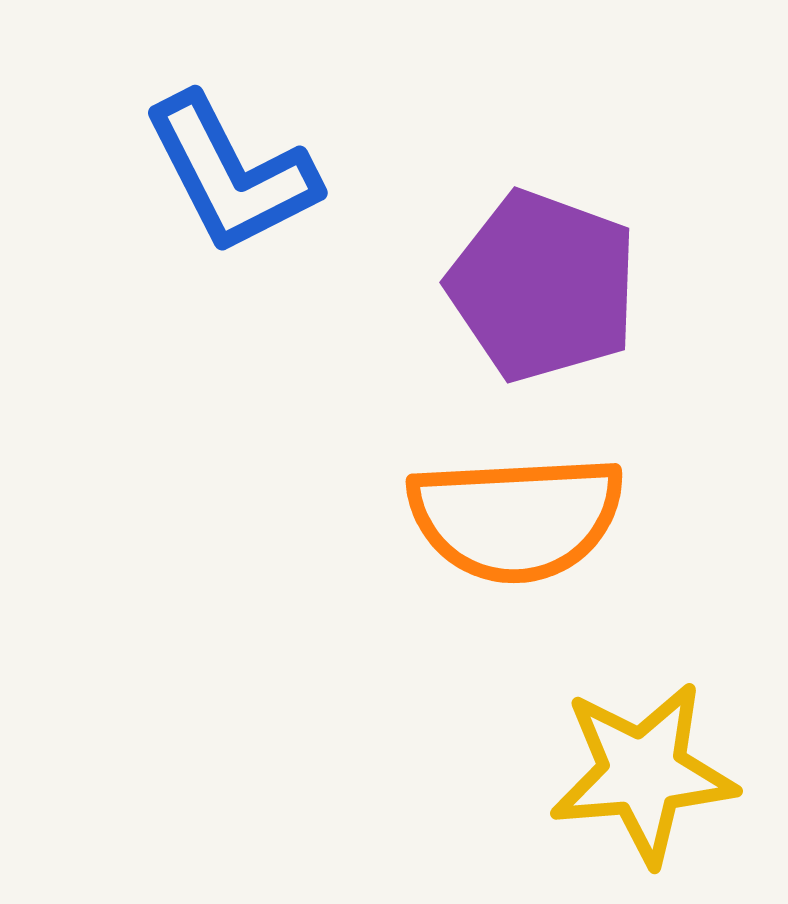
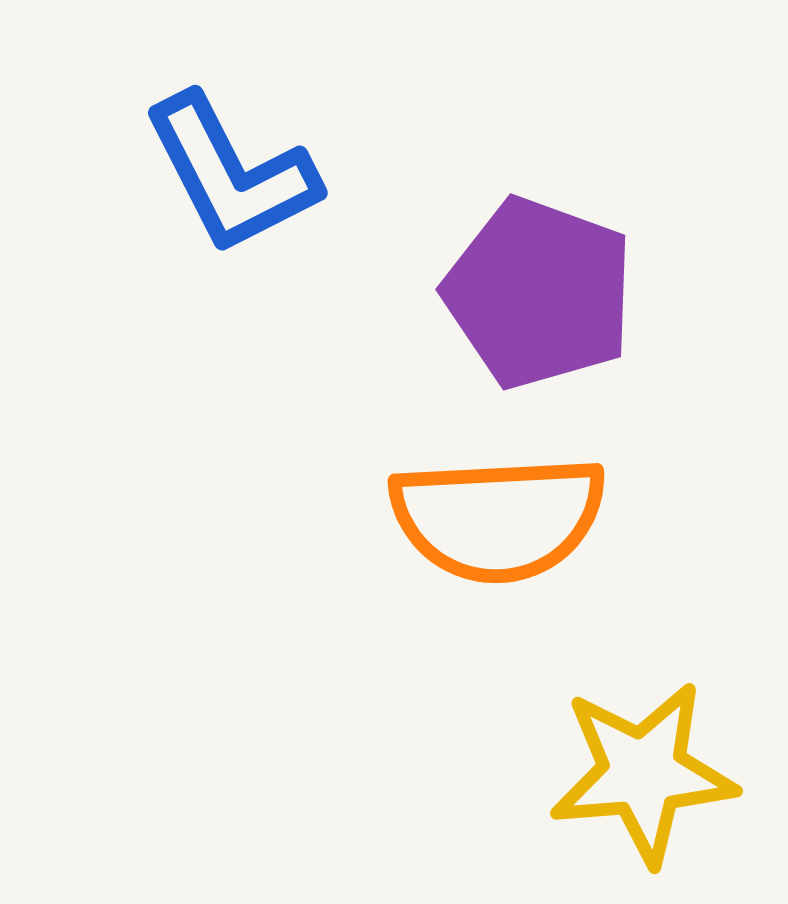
purple pentagon: moved 4 px left, 7 px down
orange semicircle: moved 18 px left
